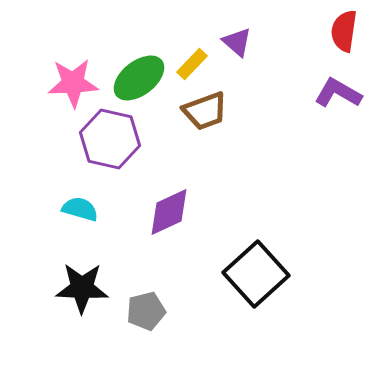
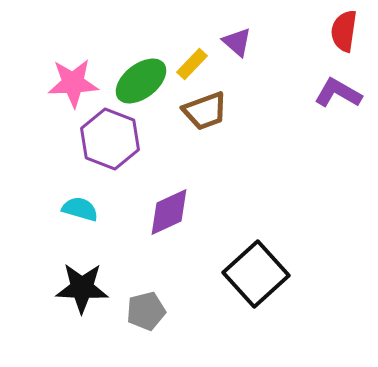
green ellipse: moved 2 px right, 3 px down
purple hexagon: rotated 8 degrees clockwise
